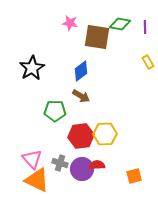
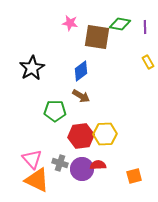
red semicircle: moved 1 px right
